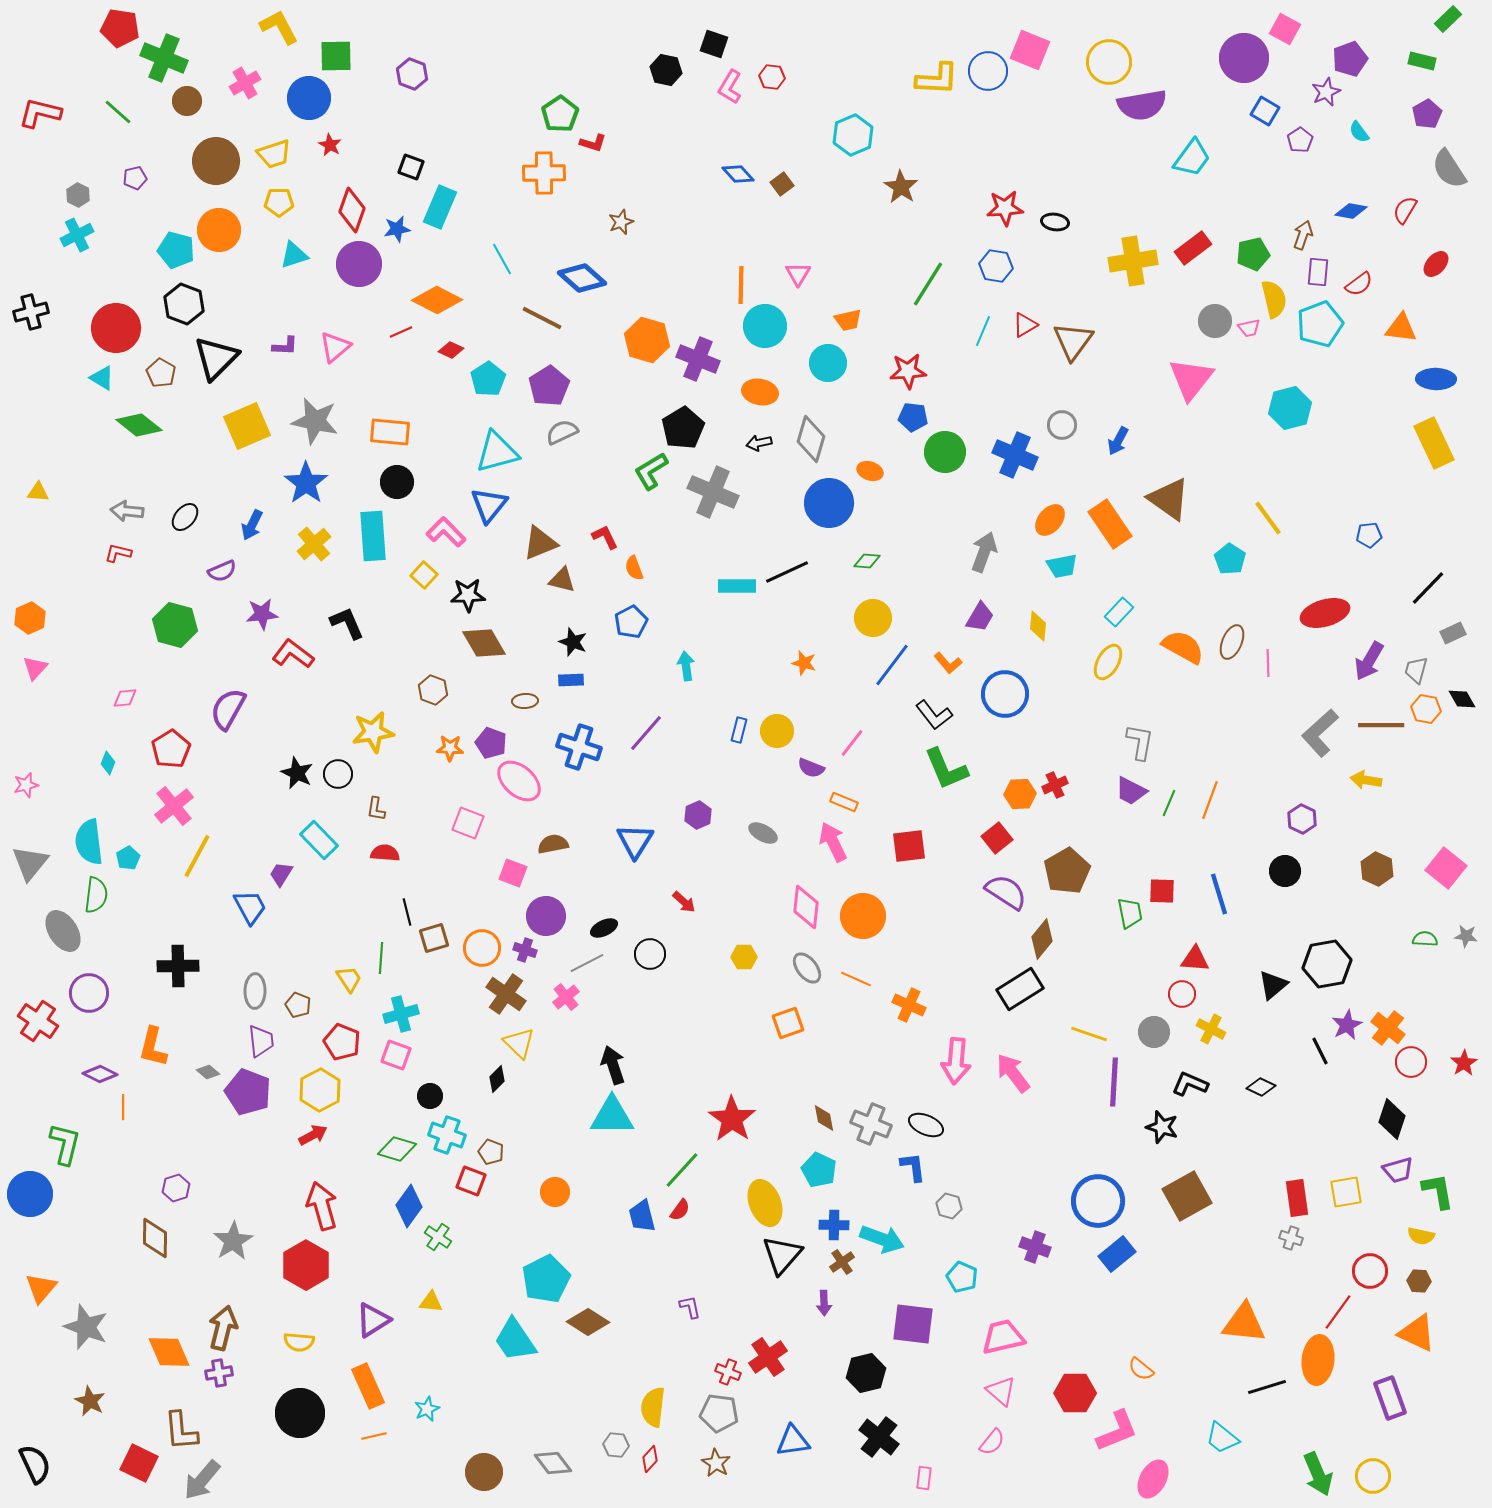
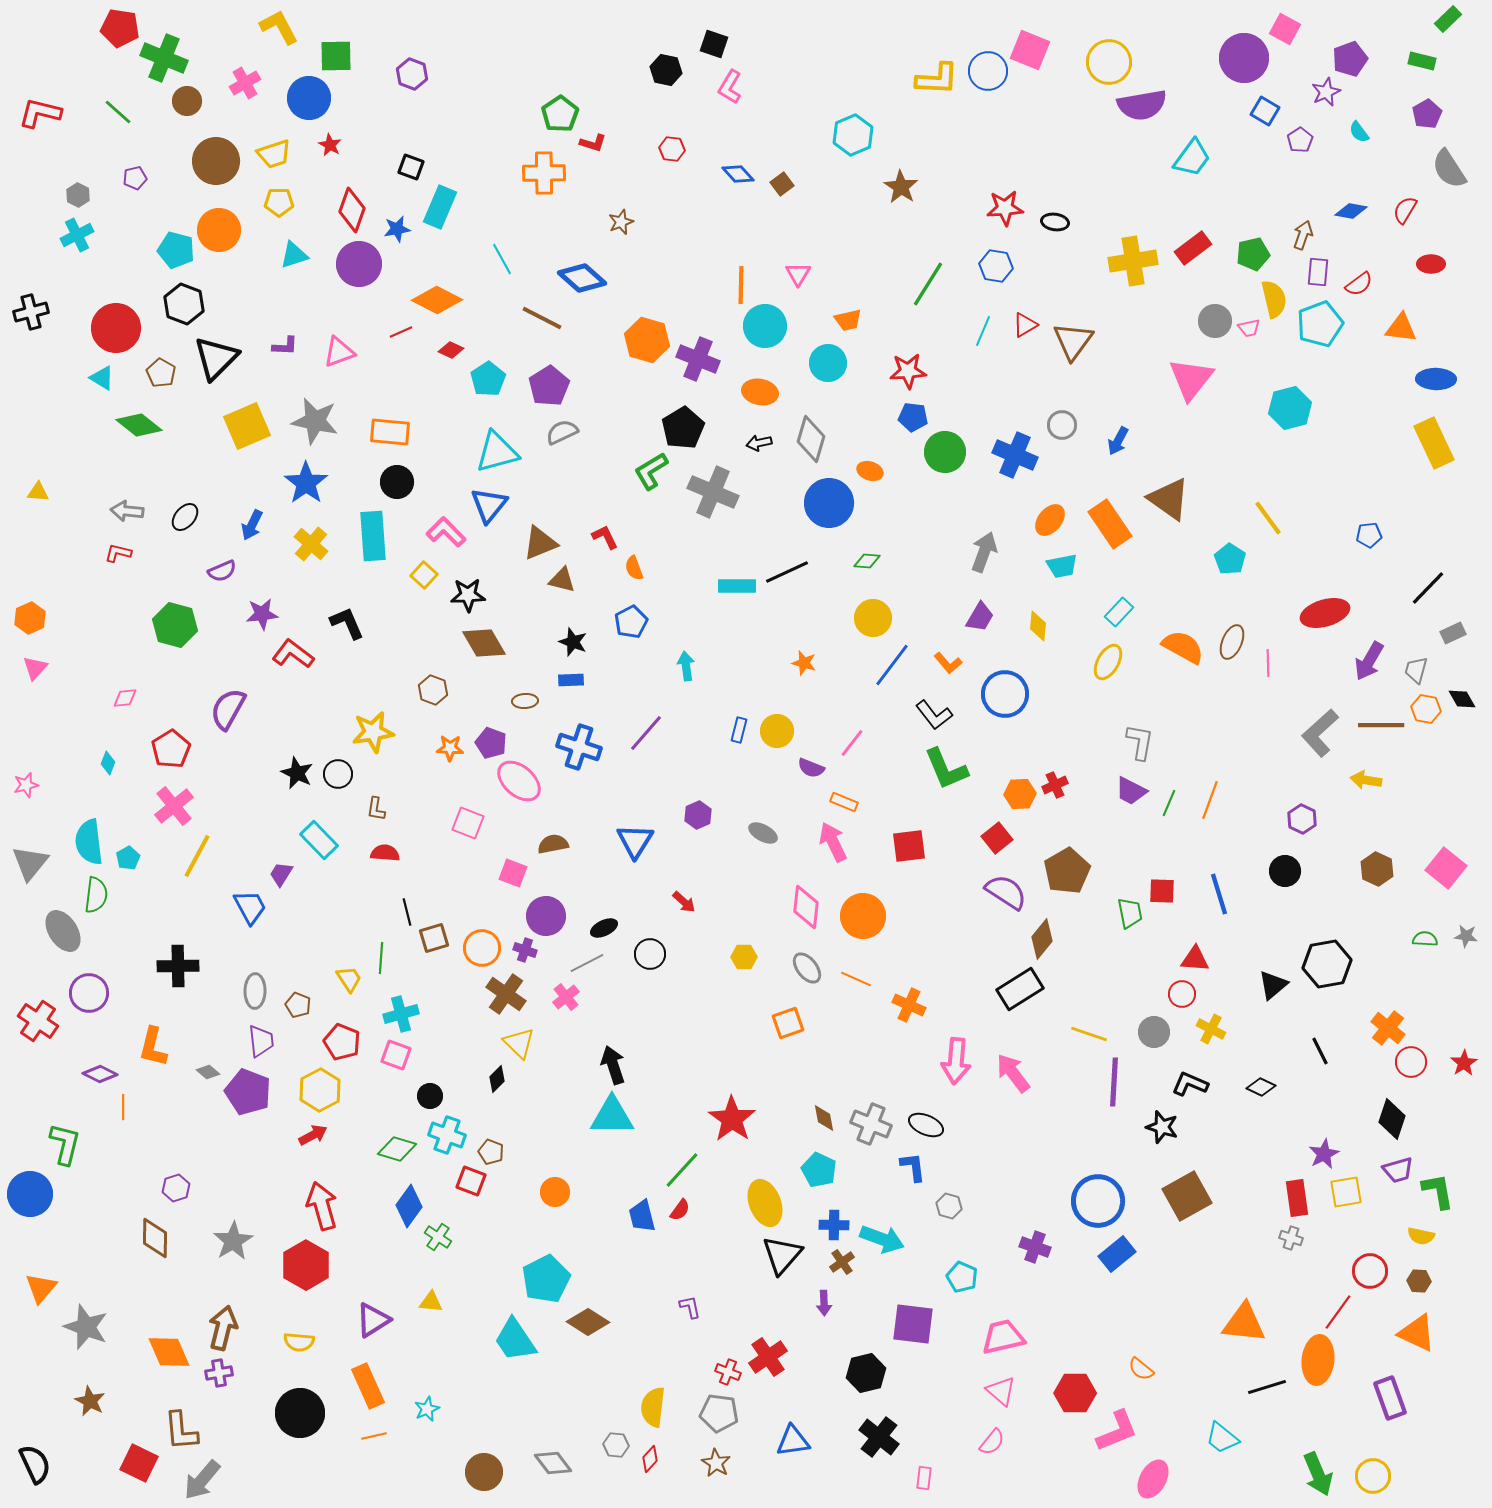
red hexagon at (772, 77): moved 100 px left, 72 px down
red ellipse at (1436, 264): moved 5 px left; rotated 48 degrees clockwise
pink triangle at (335, 347): moved 4 px right, 5 px down; rotated 20 degrees clockwise
yellow cross at (314, 544): moved 3 px left; rotated 8 degrees counterclockwise
purple star at (1347, 1025): moved 23 px left, 129 px down
